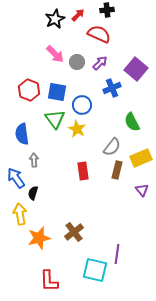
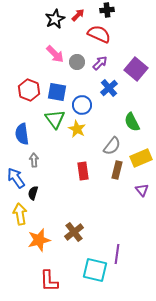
blue cross: moved 3 px left; rotated 18 degrees counterclockwise
gray semicircle: moved 1 px up
orange star: moved 2 px down
